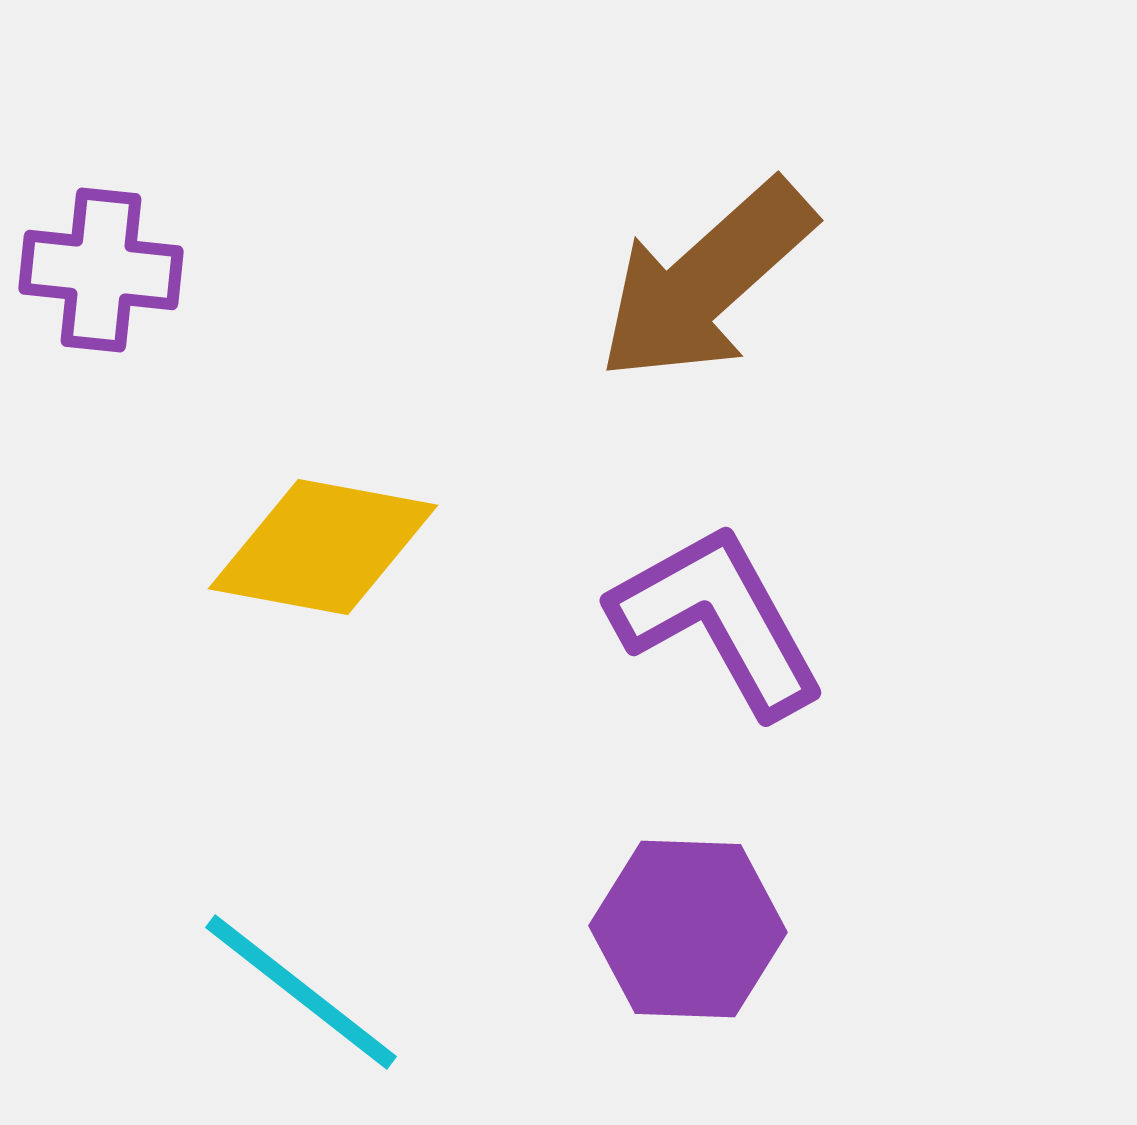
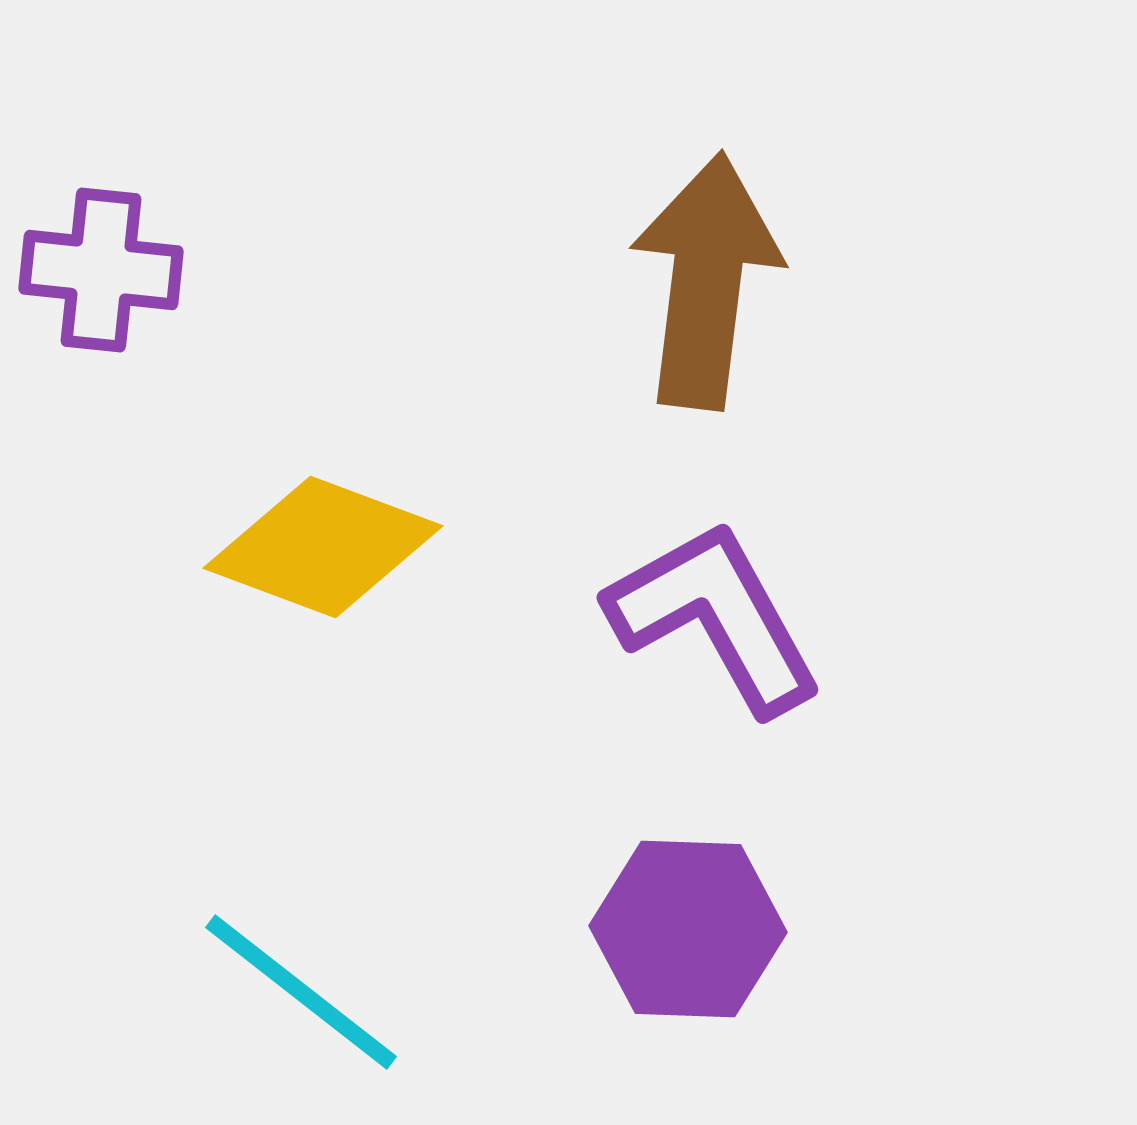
brown arrow: rotated 139 degrees clockwise
yellow diamond: rotated 10 degrees clockwise
purple L-shape: moved 3 px left, 3 px up
